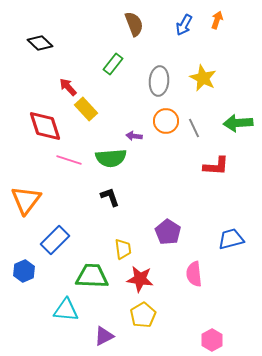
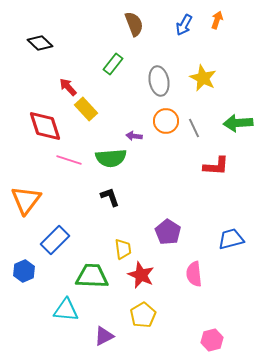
gray ellipse: rotated 16 degrees counterclockwise
red star: moved 1 px right, 4 px up; rotated 16 degrees clockwise
pink hexagon: rotated 15 degrees clockwise
